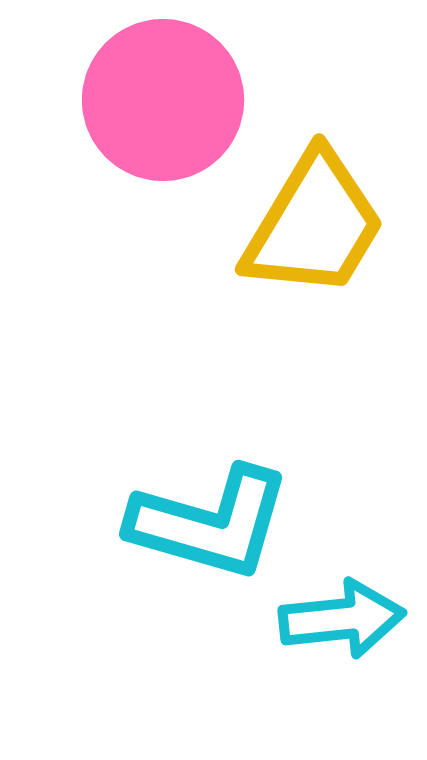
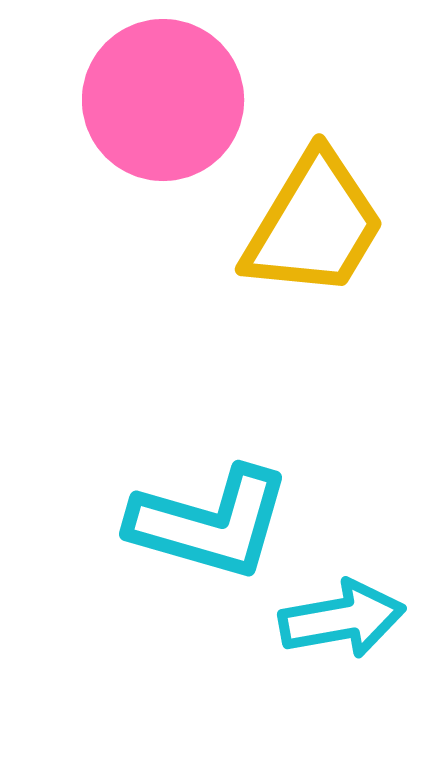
cyan arrow: rotated 4 degrees counterclockwise
